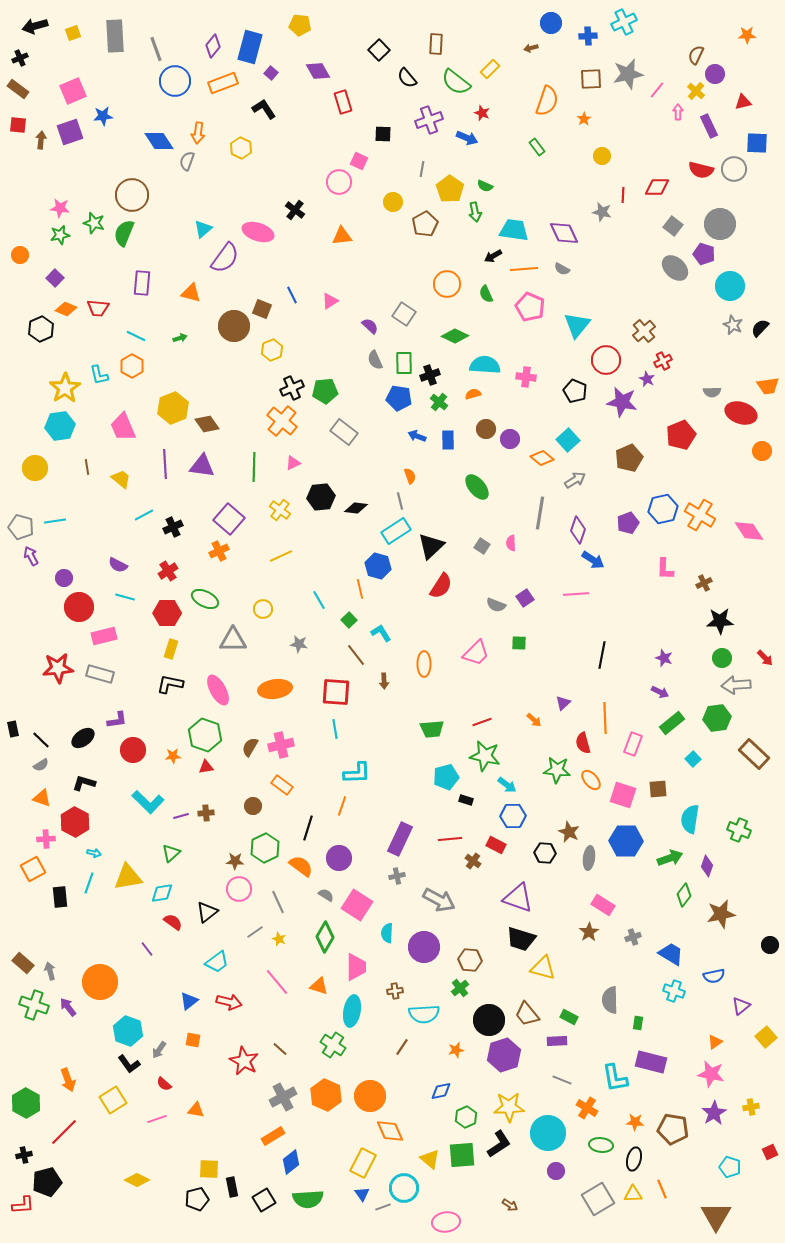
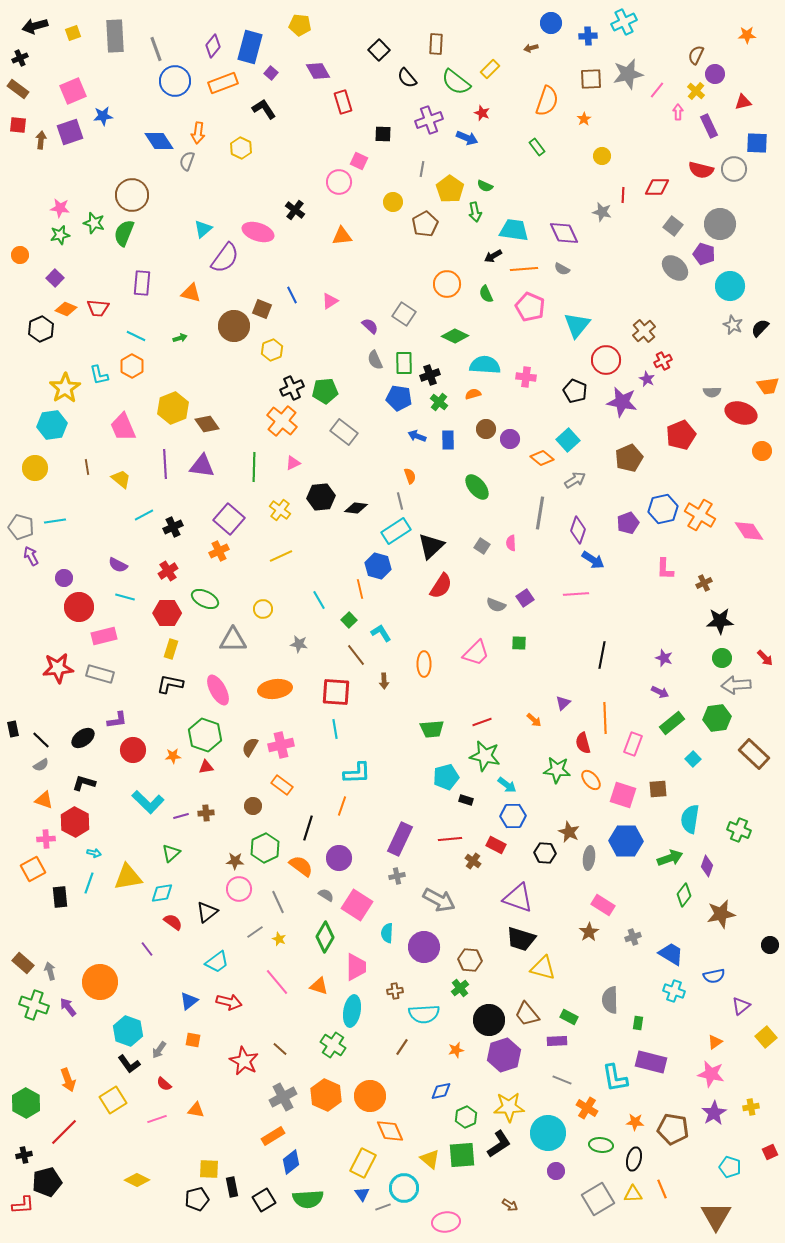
cyan hexagon at (60, 426): moved 8 px left, 1 px up
orange triangle at (42, 798): moved 2 px right, 2 px down
